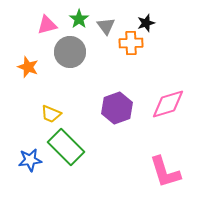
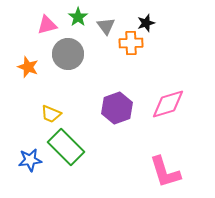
green star: moved 1 px left, 2 px up
gray circle: moved 2 px left, 2 px down
